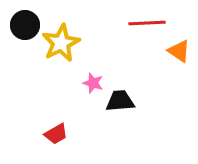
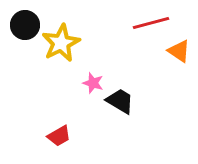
red line: moved 4 px right; rotated 12 degrees counterclockwise
black trapezoid: rotated 36 degrees clockwise
red trapezoid: moved 3 px right, 2 px down
